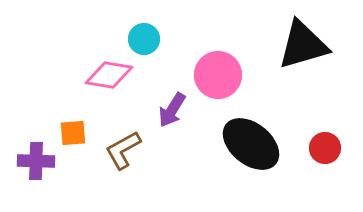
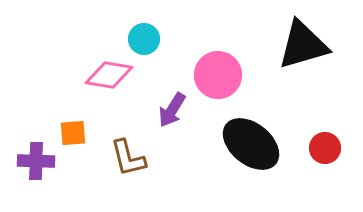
brown L-shape: moved 5 px right, 8 px down; rotated 75 degrees counterclockwise
